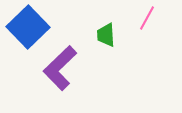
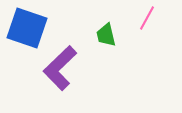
blue square: moved 1 px left, 1 px down; rotated 27 degrees counterclockwise
green trapezoid: rotated 10 degrees counterclockwise
